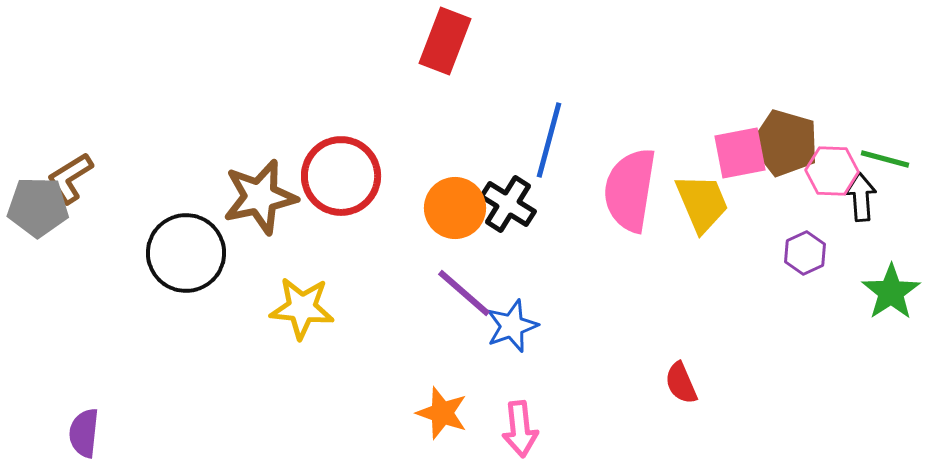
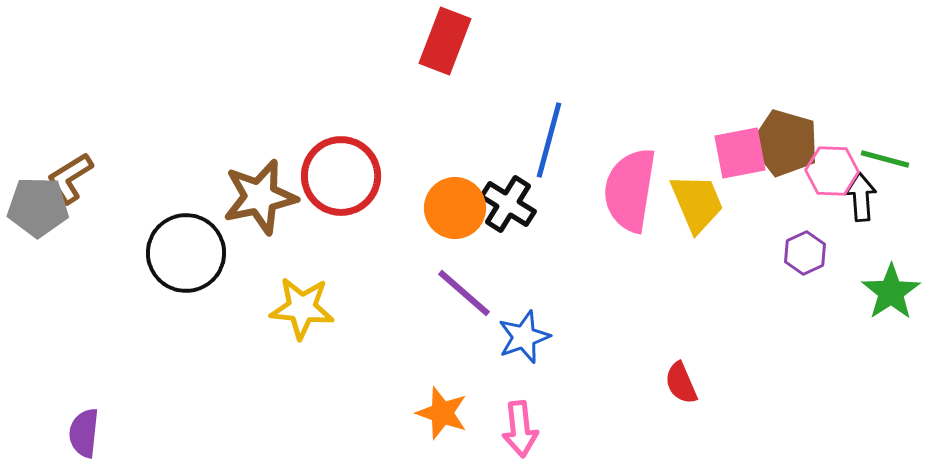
yellow trapezoid: moved 5 px left
blue star: moved 12 px right, 11 px down
